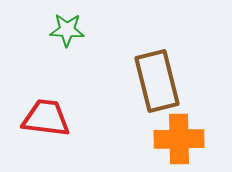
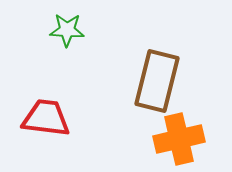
brown rectangle: rotated 28 degrees clockwise
orange cross: rotated 12 degrees counterclockwise
